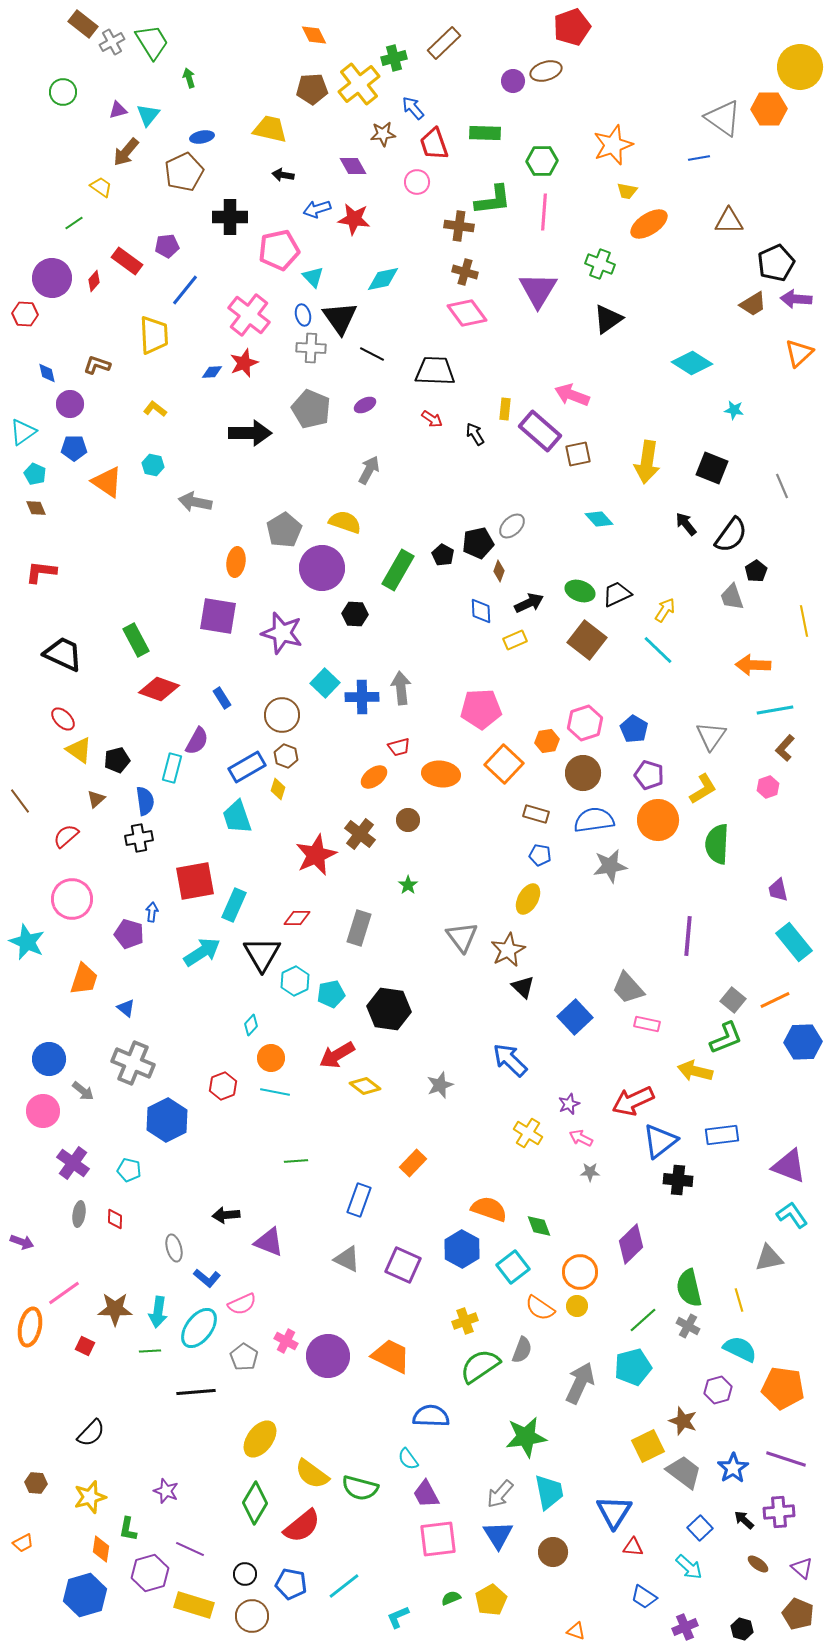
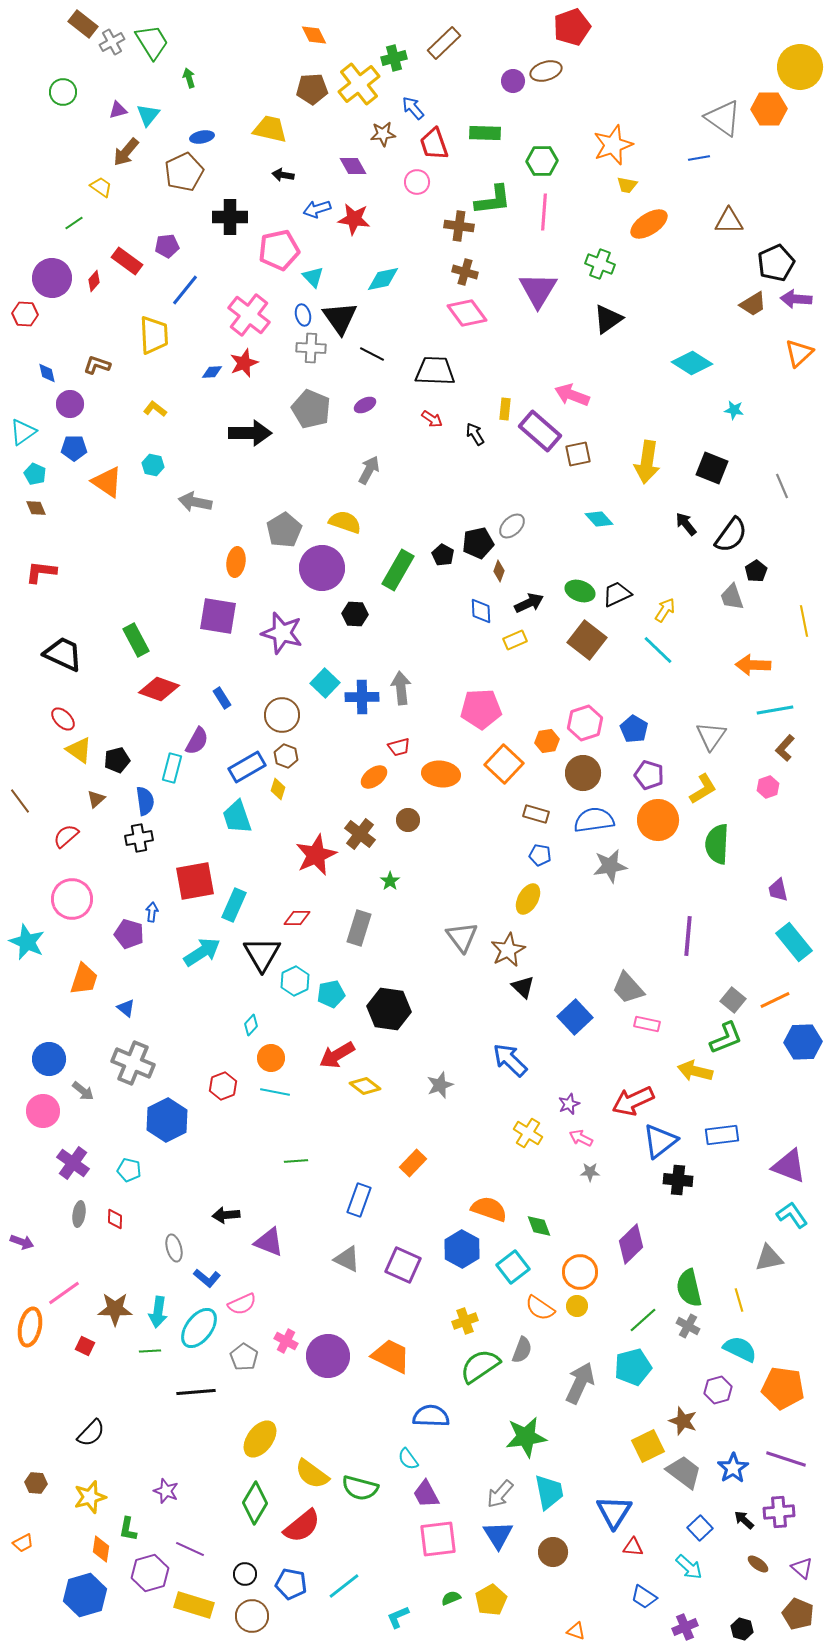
yellow trapezoid at (627, 191): moved 6 px up
green star at (408, 885): moved 18 px left, 4 px up
